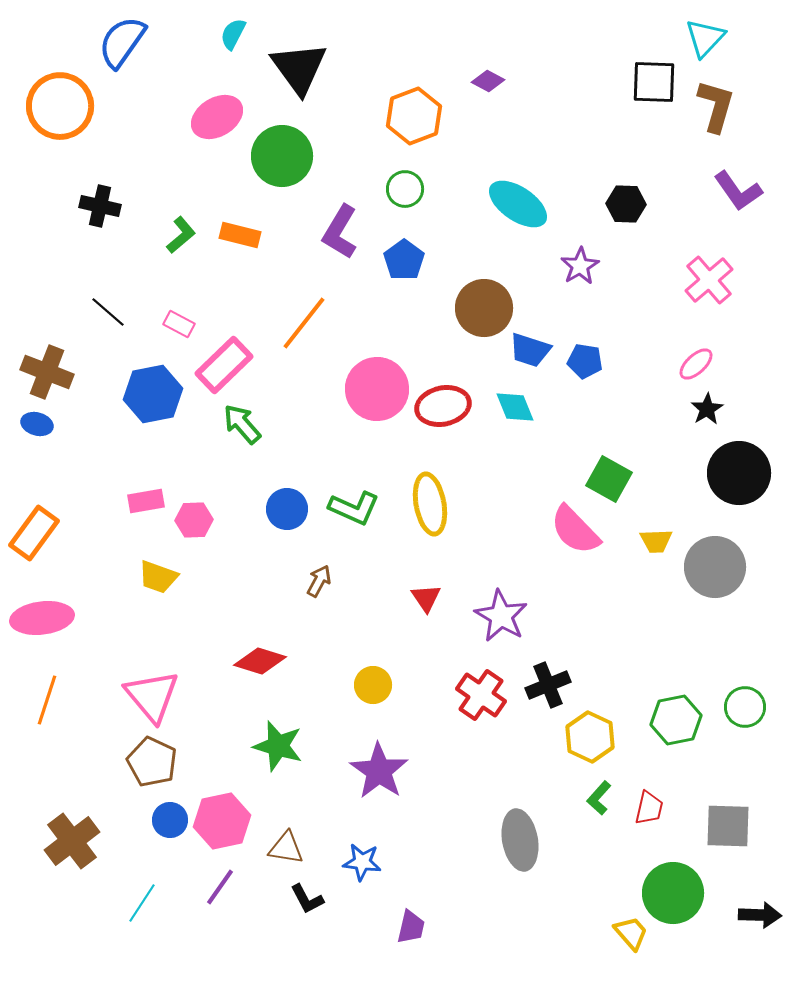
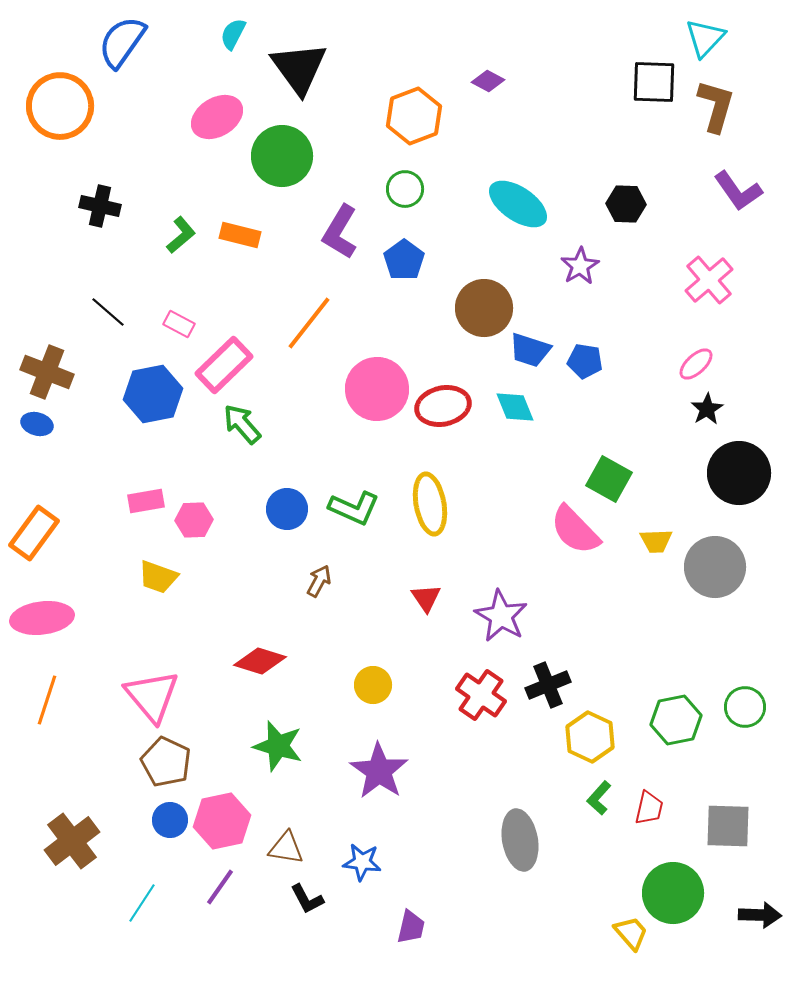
orange line at (304, 323): moved 5 px right
brown pentagon at (152, 762): moved 14 px right
